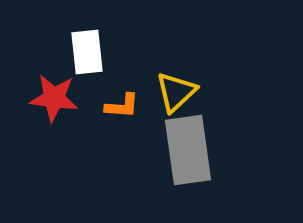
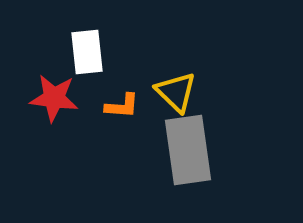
yellow triangle: rotated 33 degrees counterclockwise
